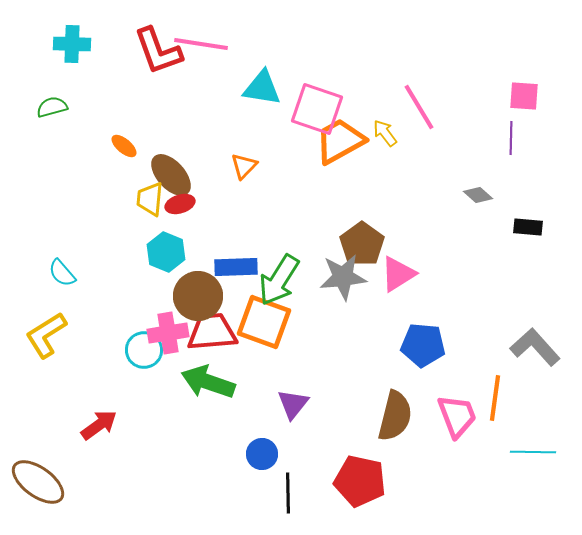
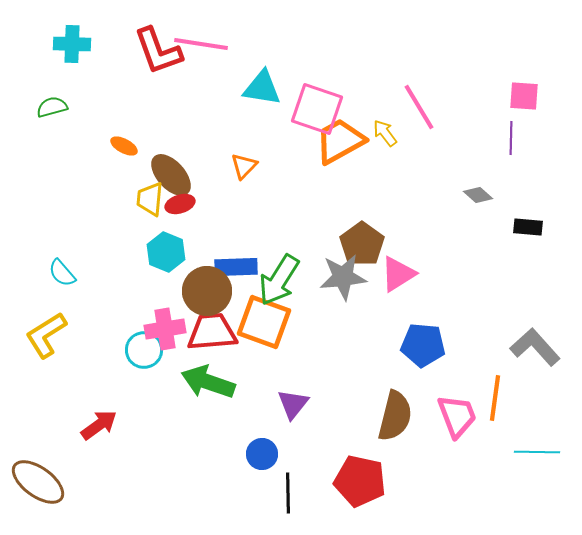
orange ellipse at (124, 146): rotated 12 degrees counterclockwise
brown circle at (198, 296): moved 9 px right, 5 px up
pink cross at (168, 333): moved 3 px left, 4 px up
cyan line at (533, 452): moved 4 px right
